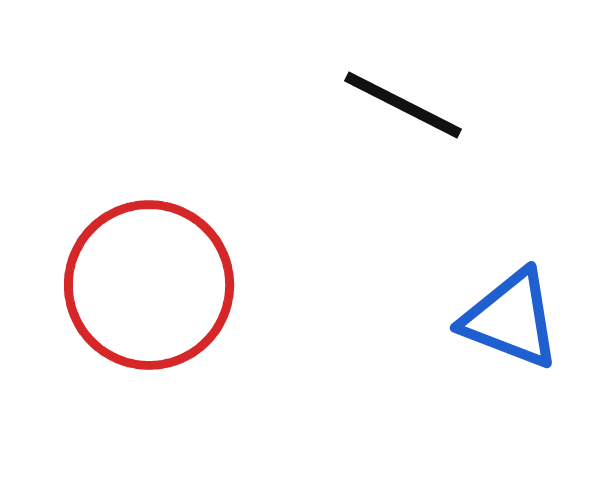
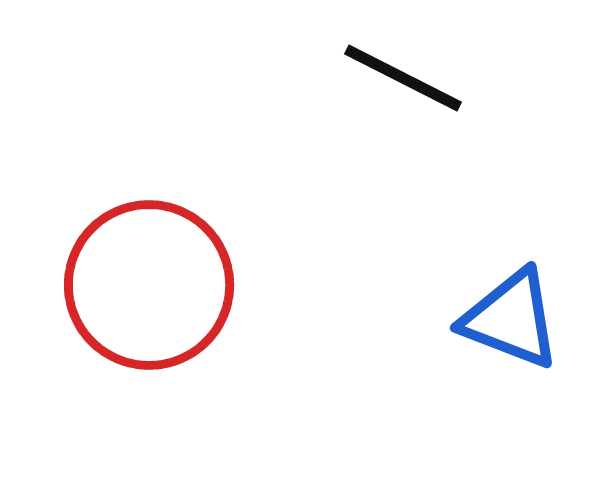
black line: moved 27 px up
